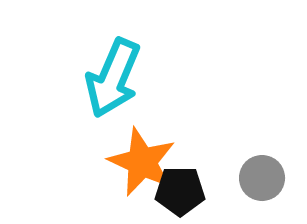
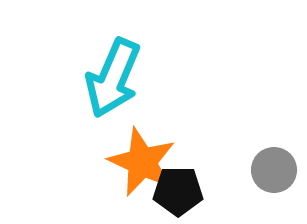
gray circle: moved 12 px right, 8 px up
black pentagon: moved 2 px left
